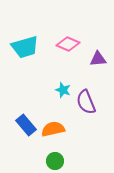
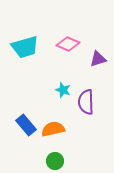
purple triangle: rotated 12 degrees counterclockwise
purple semicircle: rotated 20 degrees clockwise
